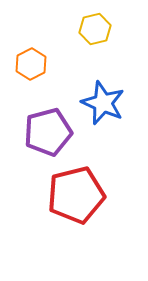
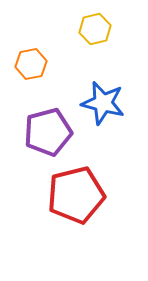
orange hexagon: rotated 16 degrees clockwise
blue star: rotated 9 degrees counterclockwise
